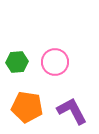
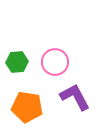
purple L-shape: moved 3 px right, 14 px up
